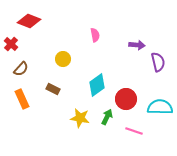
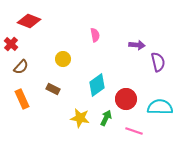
brown semicircle: moved 2 px up
green arrow: moved 1 px left, 1 px down
